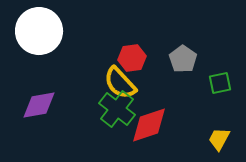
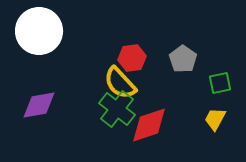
yellow trapezoid: moved 4 px left, 20 px up
